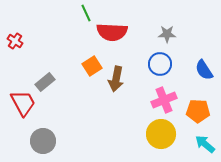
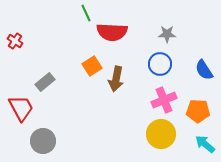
red trapezoid: moved 2 px left, 5 px down
